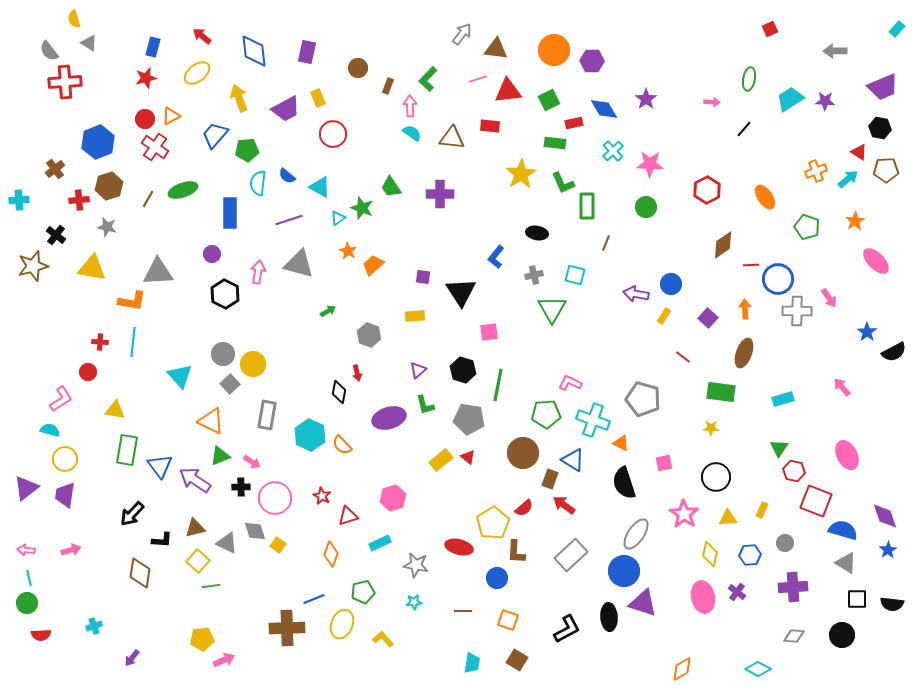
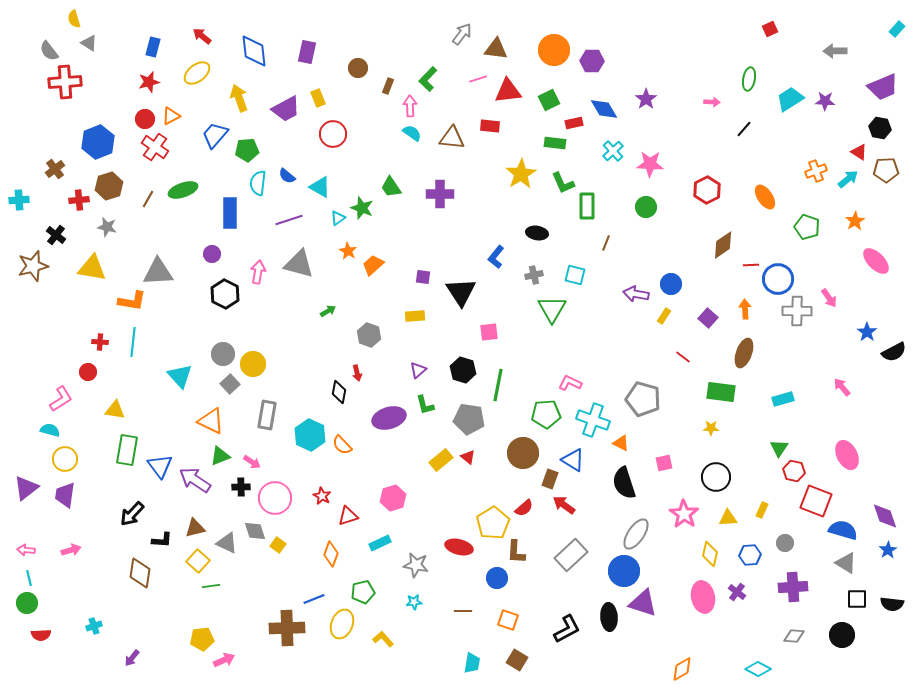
red star at (146, 78): moved 3 px right, 4 px down
